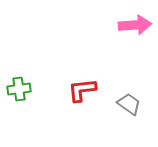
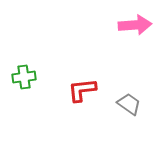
green cross: moved 5 px right, 12 px up
